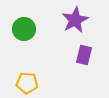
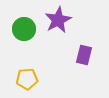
purple star: moved 17 px left
yellow pentagon: moved 4 px up; rotated 10 degrees counterclockwise
